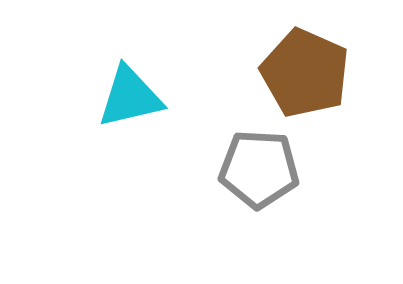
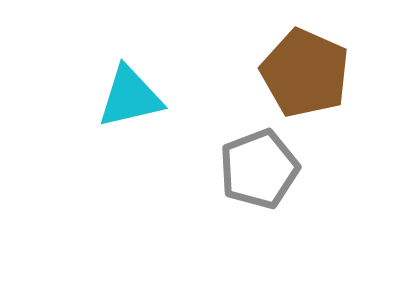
gray pentagon: rotated 24 degrees counterclockwise
